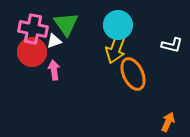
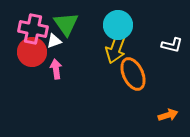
pink arrow: moved 2 px right, 1 px up
orange arrow: moved 7 px up; rotated 48 degrees clockwise
